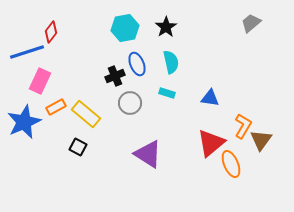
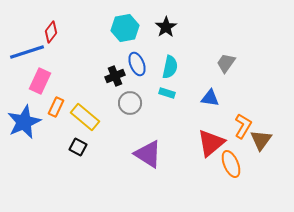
gray trapezoid: moved 25 px left, 40 px down; rotated 15 degrees counterclockwise
cyan semicircle: moved 1 px left, 5 px down; rotated 25 degrees clockwise
orange rectangle: rotated 36 degrees counterclockwise
yellow rectangle: moved 1 px left, 3 px down
